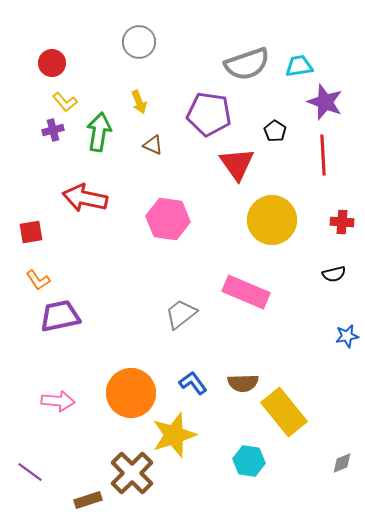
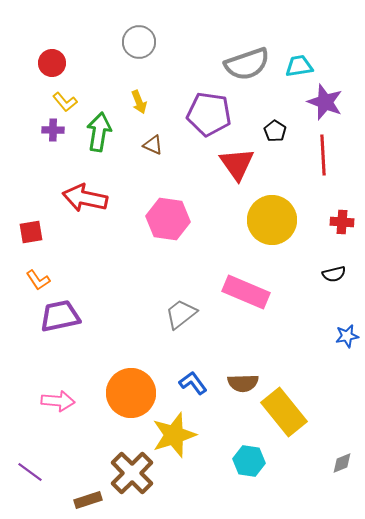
purple cross: rotated 15 degrees clockwise
